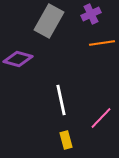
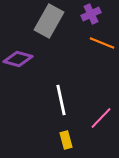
orange line: rotated 30 degrees clockwise
